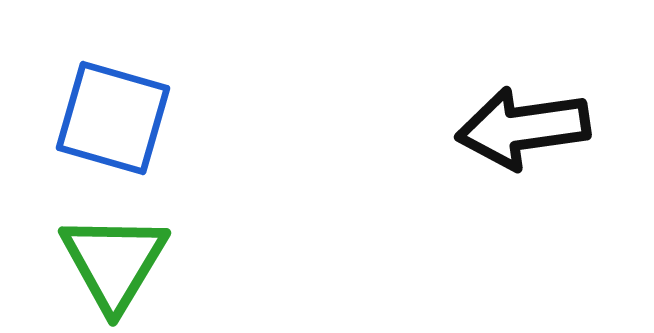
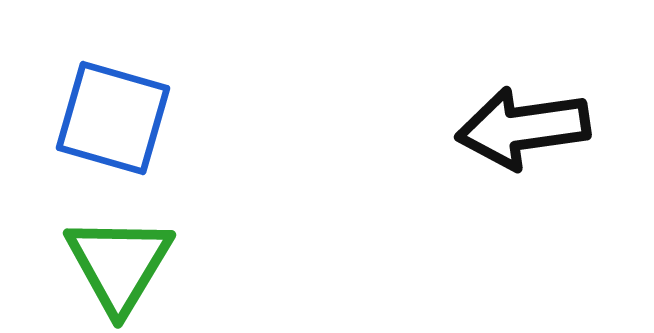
green triangle: moved 5 px right, 2 px down
